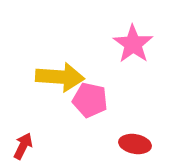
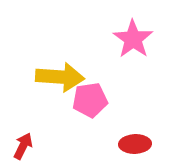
pink star: moved 5 px up
pink pentagon: rotated 20 degrees counterclockwise
red ellipse: rotated 12 degrees counterclockwise
